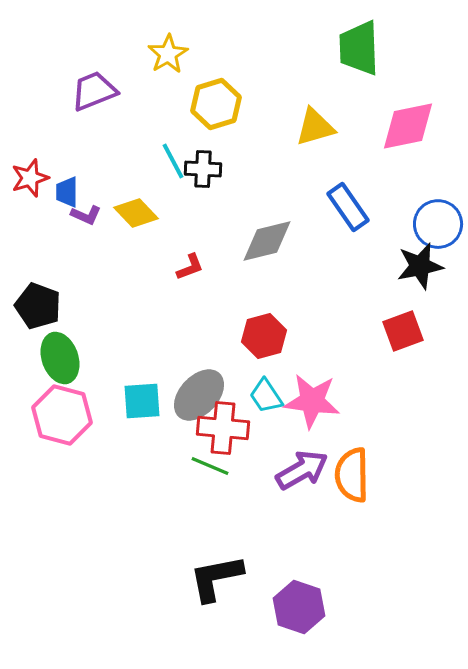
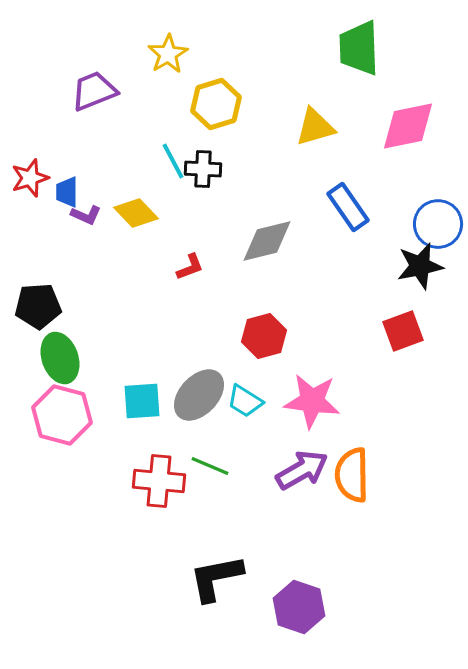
black pentagon: rotated 24 degrees counterclockwise
cyan trapezoid: moved 21 px left, 5 px down; rotated 24 degrees counterclockwise
red cross: moved 64 px left, 53 px down
